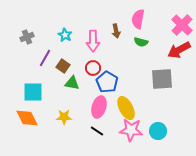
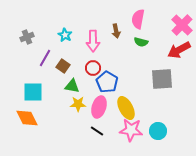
green triangle: moved 3 px down
yellow star: moved 14 px right, 13 px up
